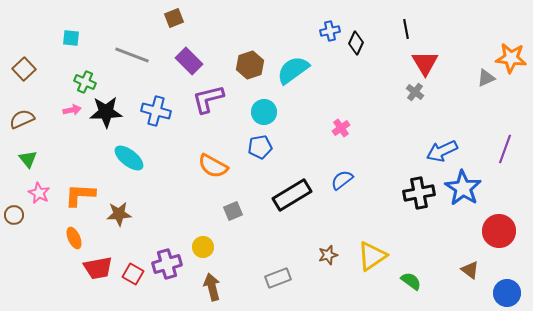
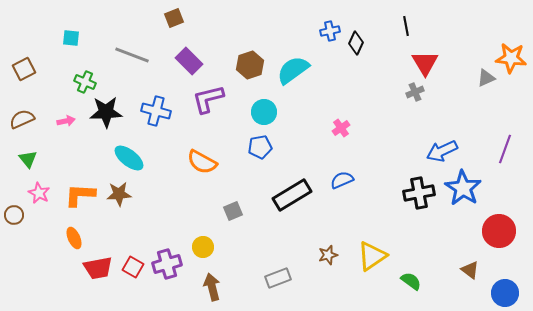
black line at (406, 29): moved 3 px up
brown square at (24, 69): rotated 15 degrees clockwise
gray cross at (415, 92): rotated 30 degrees clockwise
pink arrow at (72, 110): moved 6 px left, 11 px down
orange semicircle at (213, 166): moved 11 px left, 4 px up
blue semicircle at (342, 180): rotated 15 degrees clockwise
brown star at (119, 214): moved 20 px up
red square at (133, 274): moved 7 px up
blue circle at (507, 293): moved 2 px left
